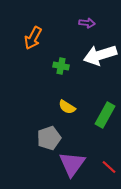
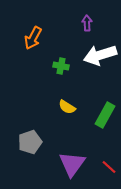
purple arrow: rotated 98 degrees counterclockwise
gray pentagon: moved 19 px left, 4 px down
